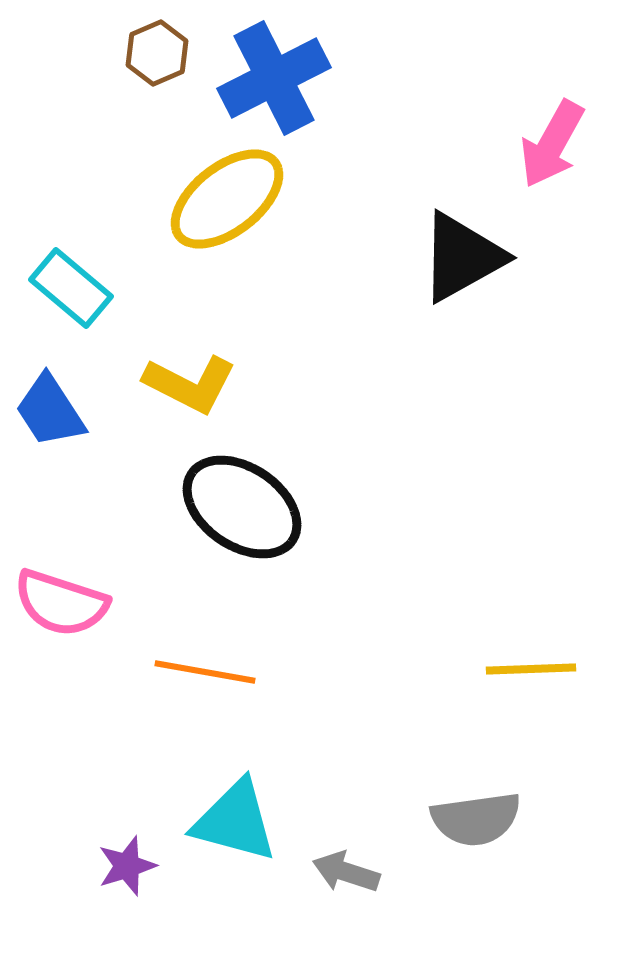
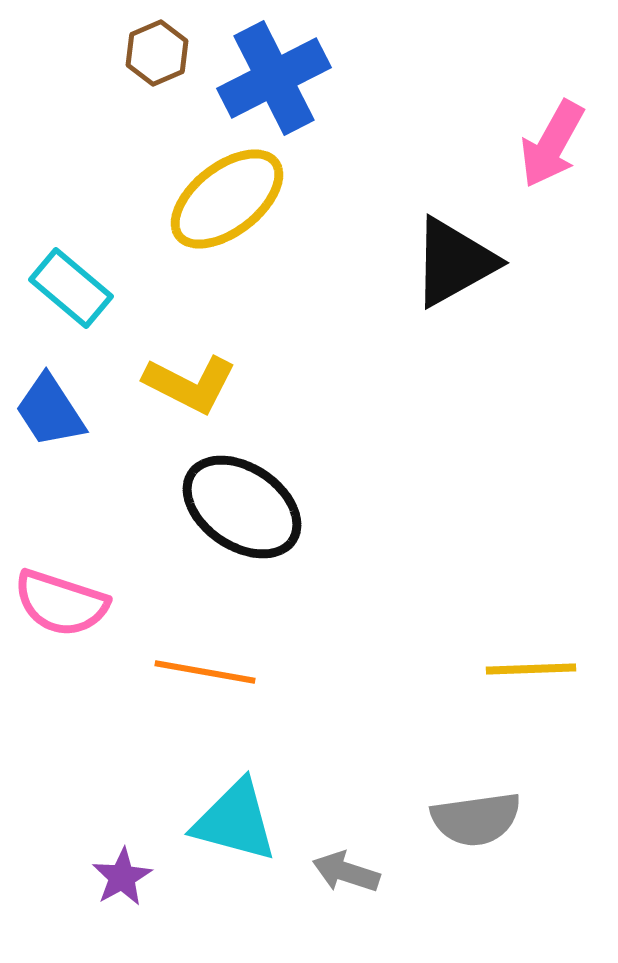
black triangle: moved 8 px left, 5 px down
purple star: moved 5 px left, 11 px down; rotated 12 degrees counterclockwise
